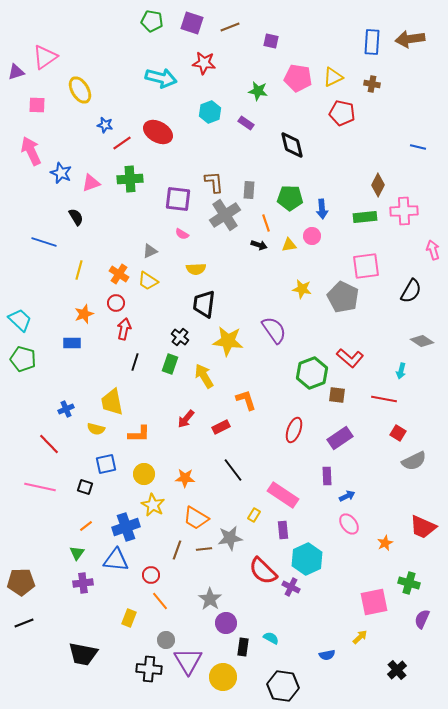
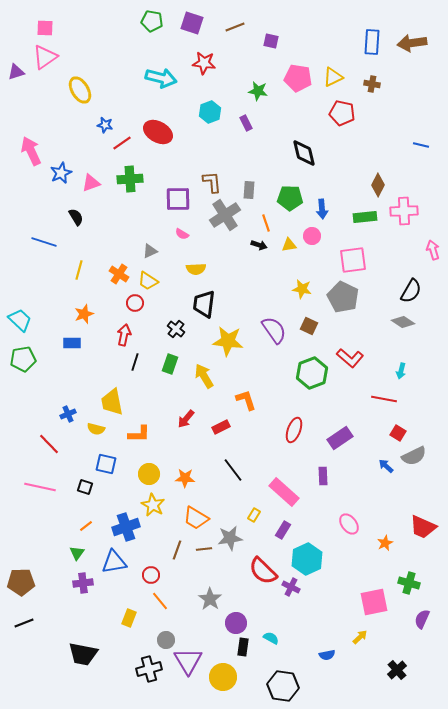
brown line at (230, 27): moved 5 px right
brown arrow at (410, 39): moved 2 px right, 4 px down
pink square at (37, 105): moved 8 px right, 77 px up
purple rectangle at (246, 123): rotated 28 degrees clockwise
black diamond at (292, 145): moved 12 px right, 8 px down
blue line at (418, 147): moved 3 px right, 2 px up
blue star at (61, 173): rotated 25 degrees clockwise
brown L-shape at (214, 182): moved 2 px left
purple square at (178, 199): rotated 8 degrees counterclockwise
pink square at (366, 266): moved 13 px left, 6 px up
red circle at (116, 303): moved 19 px right
red arrow at (124, 329): moved 6 px down
black cross at (180, 337): moved 4 px left, 8 px up
gray diamond at (422, 341): moved 19 px left, 19 px up
green pentagon at (23, 359): rotated 25 degrees counterclockwise
brown square at (337, 395): moved 28 px left, 69 px up; rotated 18 degrees clockwise
blue cross at (66, 409): moved 2 px right, 5 px down
gray semicircle at (414, 461): moved 5 px up
blue square at (106, 464): rotated 25 degrees clockwise
yellow circle at (144, 474): moved 5 px right
purple rectangle at (327, 476): moved 4 px left
pink rectangle at (283, 495): moved 1 px right, 3 px up; rotated 8 degrees clockwise
blue arrow at (347, 496): moved 39 px right, 30 px up; rotated 112 degrees counterclockwise
purple rectangle at (283, 530): rotated 36 degrees clockwise
blue triangle at (116, 560): moved 2 px left, 2 px down; rotated 16 degrees counterclockwise
purple circle at (226, 623): moved 10 px right
black cross at (149, 669): rotated 20 degrees counterclockwise
